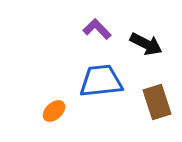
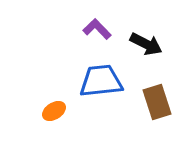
orange ellipse: rotated 10 degrees clockwise
